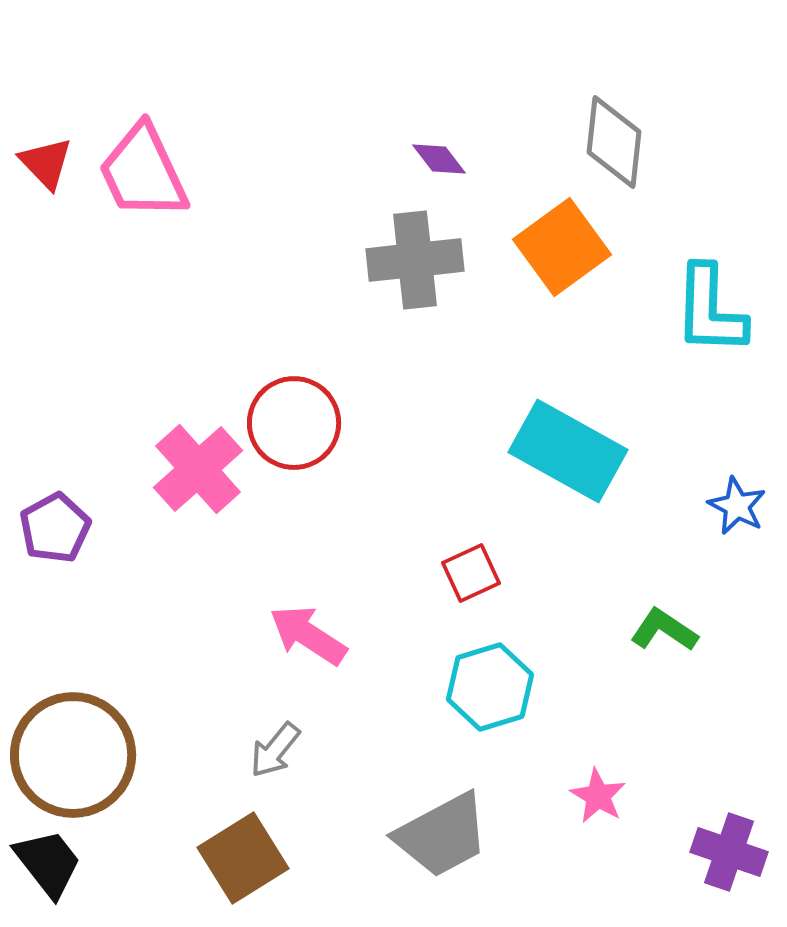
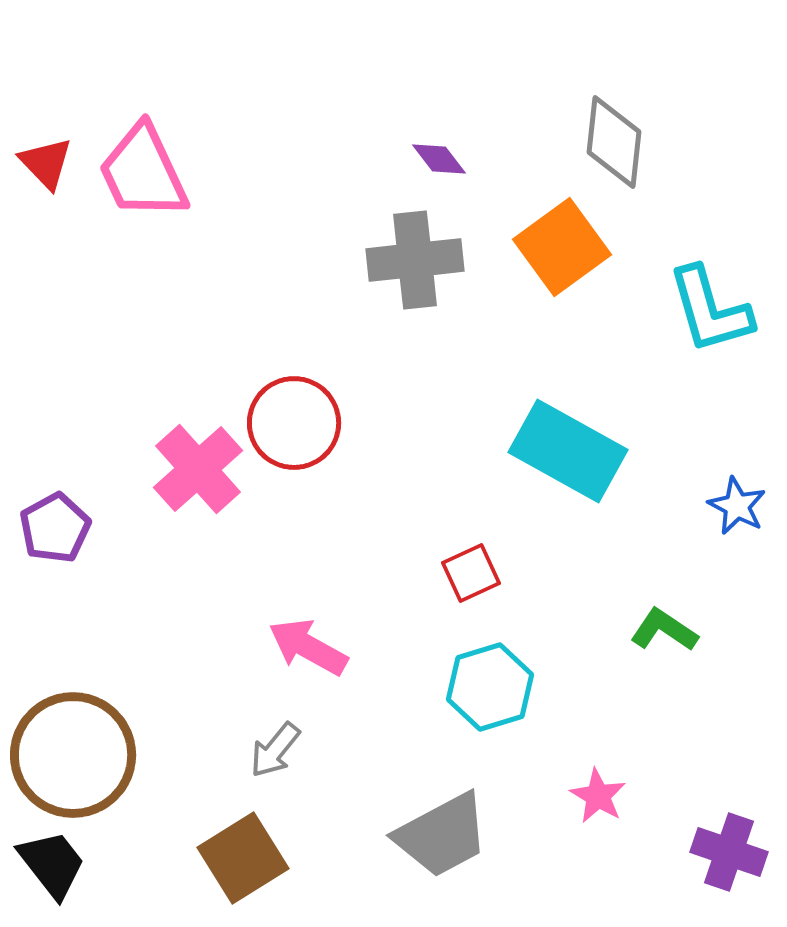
cyan L-shape: rotated 18 degrees counterclockwise
pink arrow: moved 12 px down; rotated 4 degrees counterclockwise
black trapezoid: moved 4 px right, 1 px down
